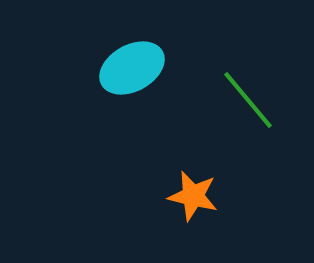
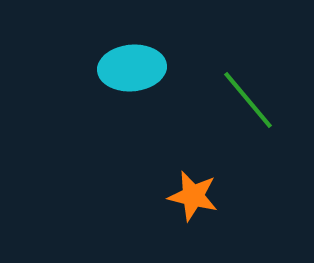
cyan ellipse: rotated 24 degrees clockwise
